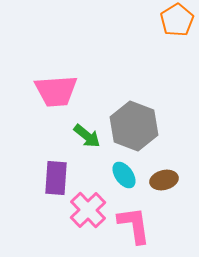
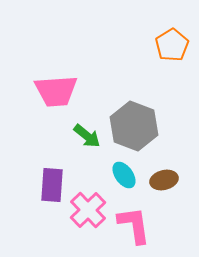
orange pentagon: moved 5 px left, 25 px down
purple rectangle: moved 4 px left, 7 px down
